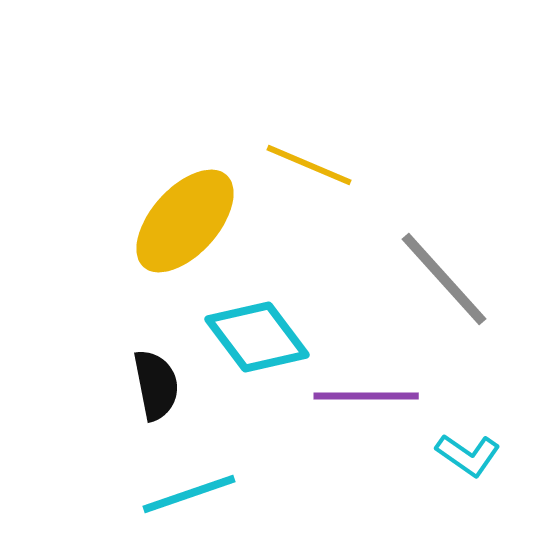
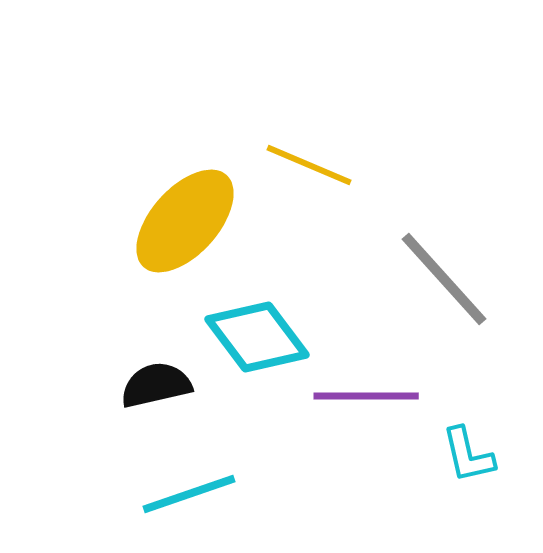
black semicircle: rotated 92 degrees counterclockwise
cyan L-shape: rotated 42 degrees clockwise
